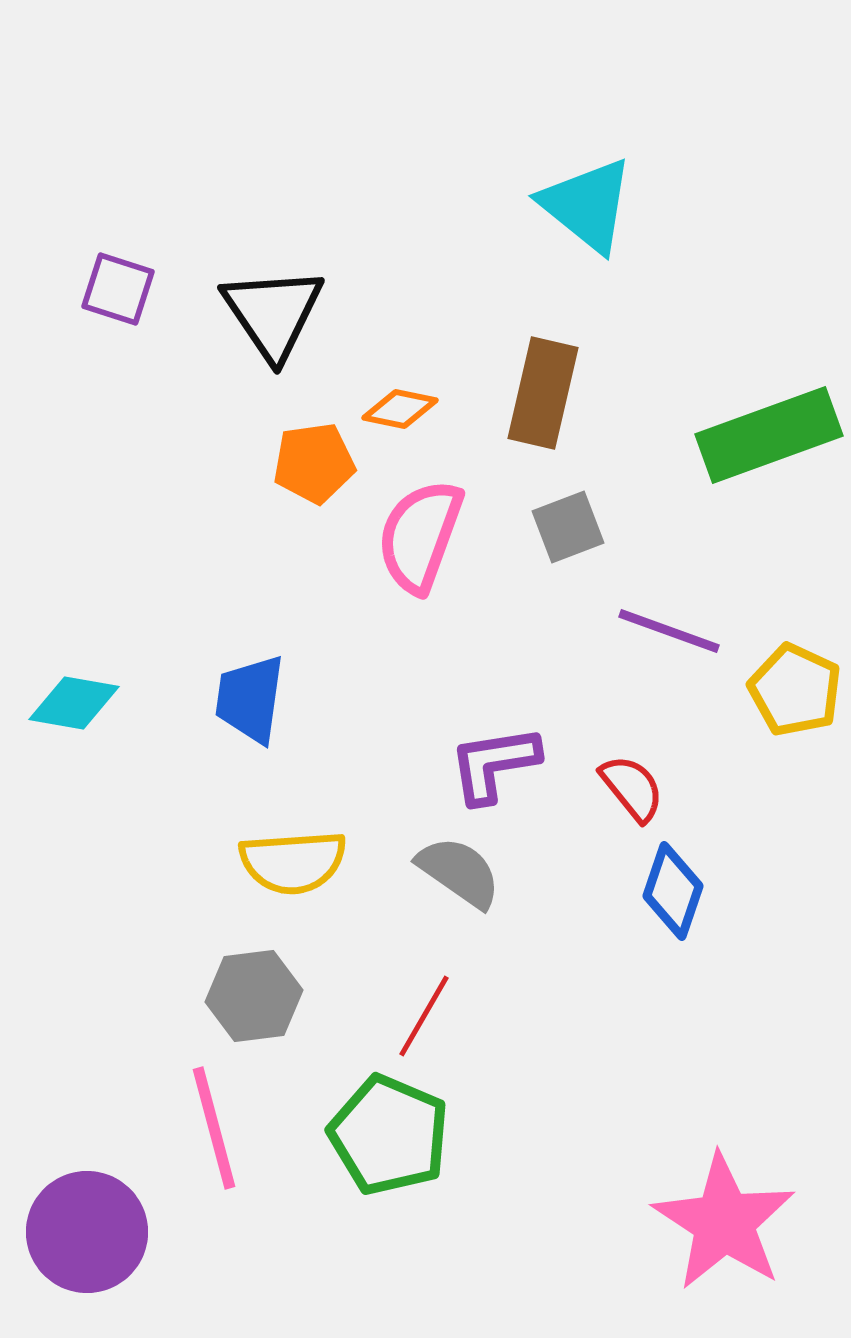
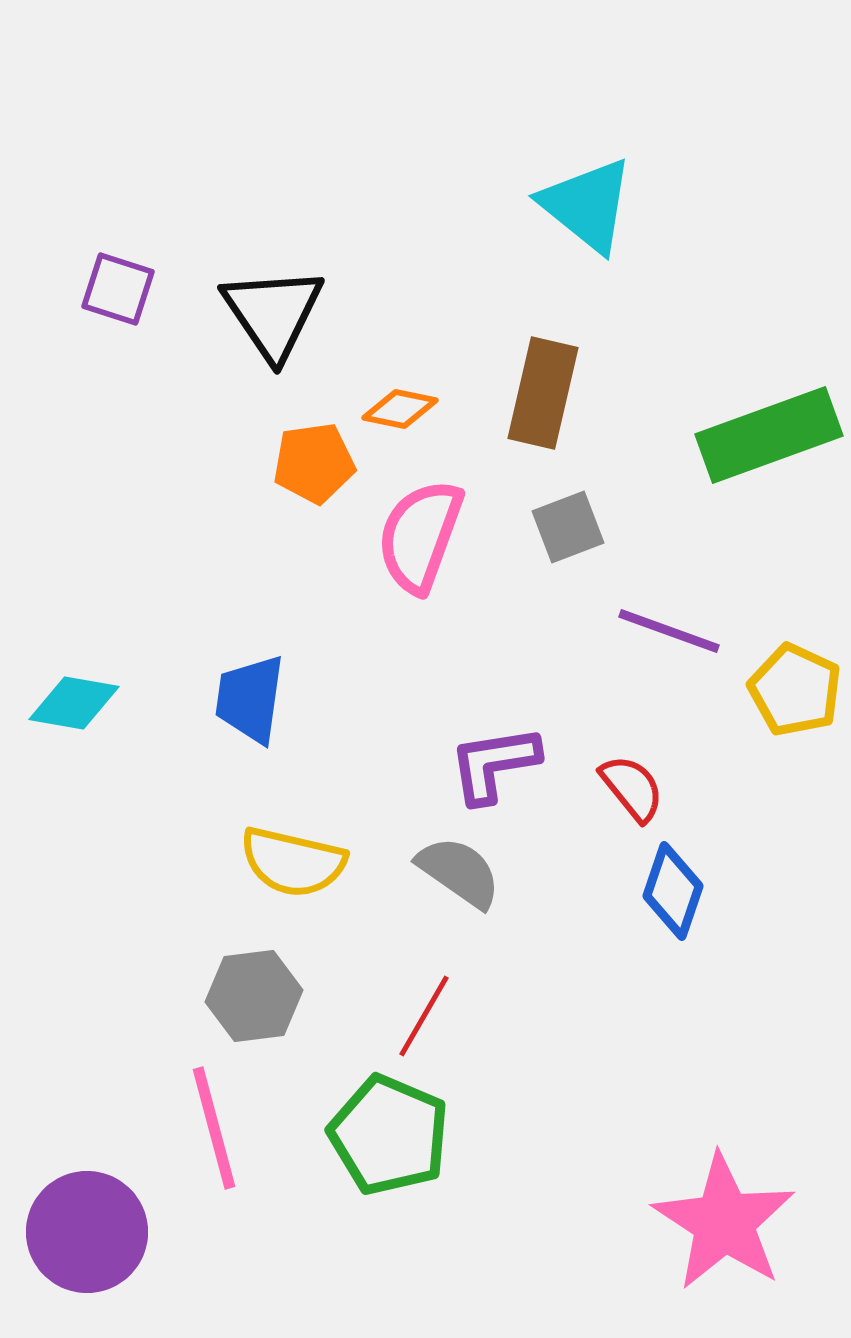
yellow semicircle: rotated 17 degrees clockwise
